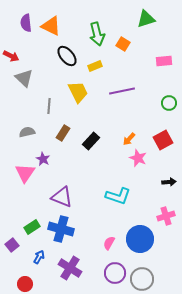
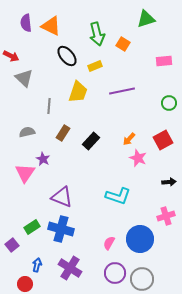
yellow trapezoid: rotated 45 degrees clockwise
blue arrow: moved 2 px left, 8 px down; rotated 16 degrees counterclockwise
